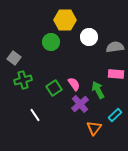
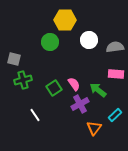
white circle: moved 3 px down
green circle: moved 1 px left
gray square: moved 1 px down; rotated 24 degrees counterclockwise
green arrow: rotated 24 degrees counterclockwise
purple cross: rotated 12 degrees clockwise
